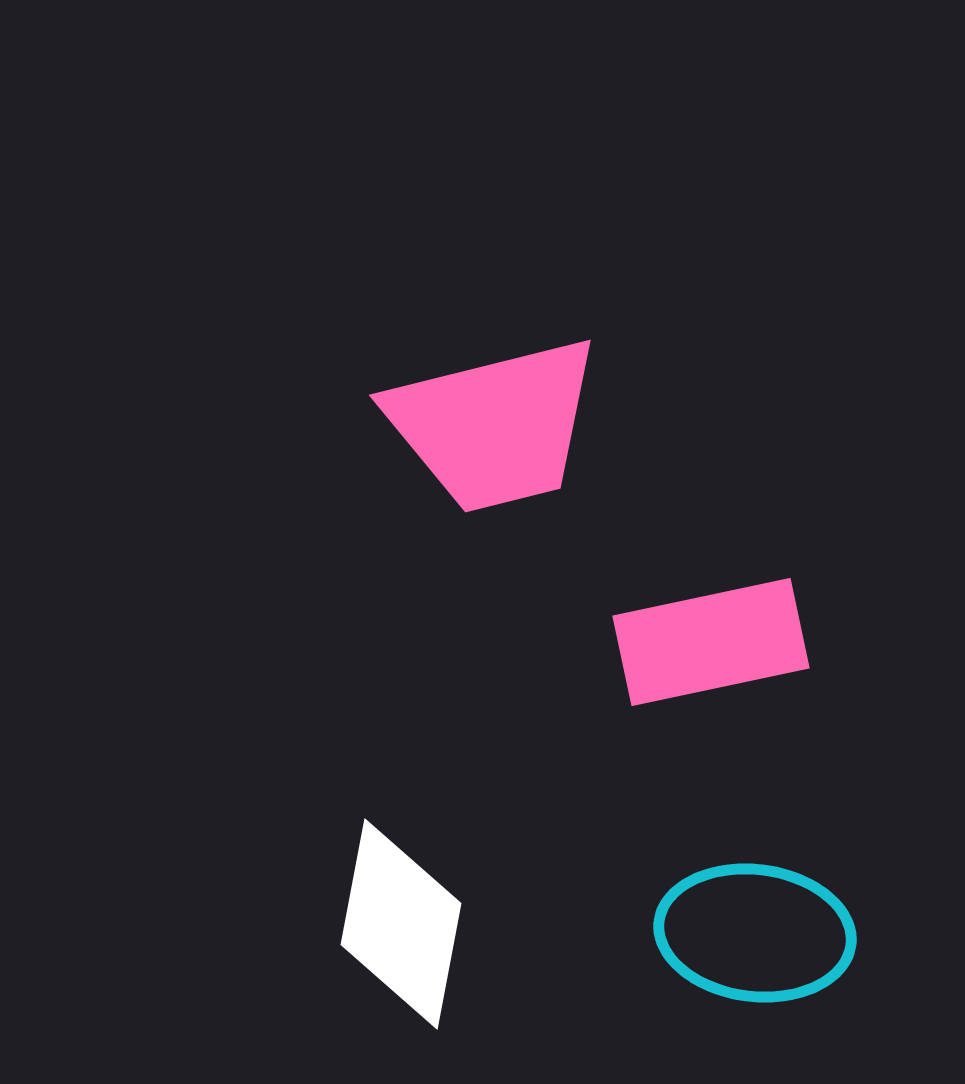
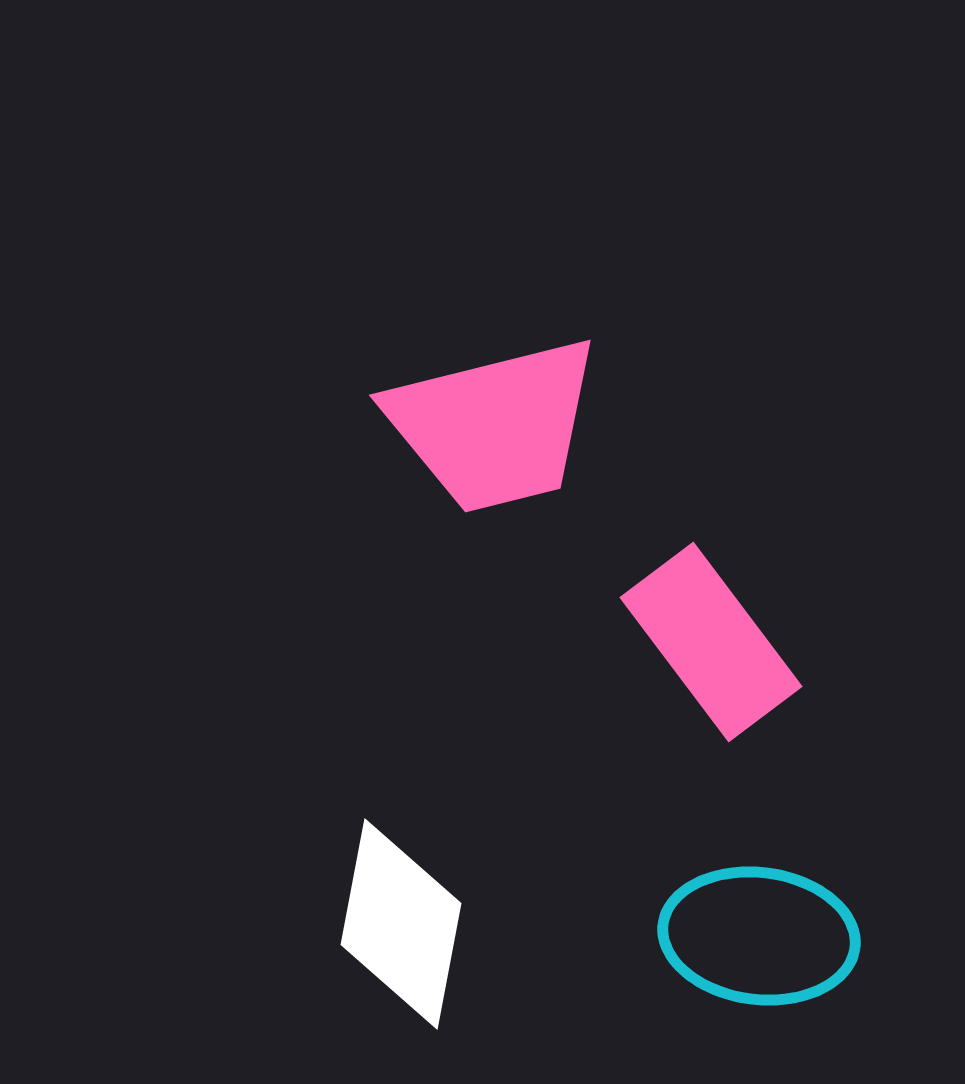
pink rectangle: rotated 65 degrees clockwise
cyan ellipse: moved 4 px right, 3 px down
